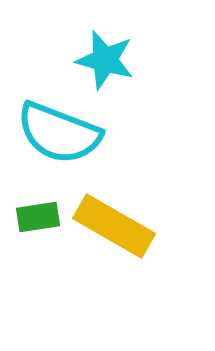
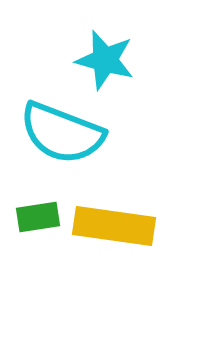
cyan semicircle: moved 3 px right
yellow rectangle: rotated 22 degrees counterclockwise
